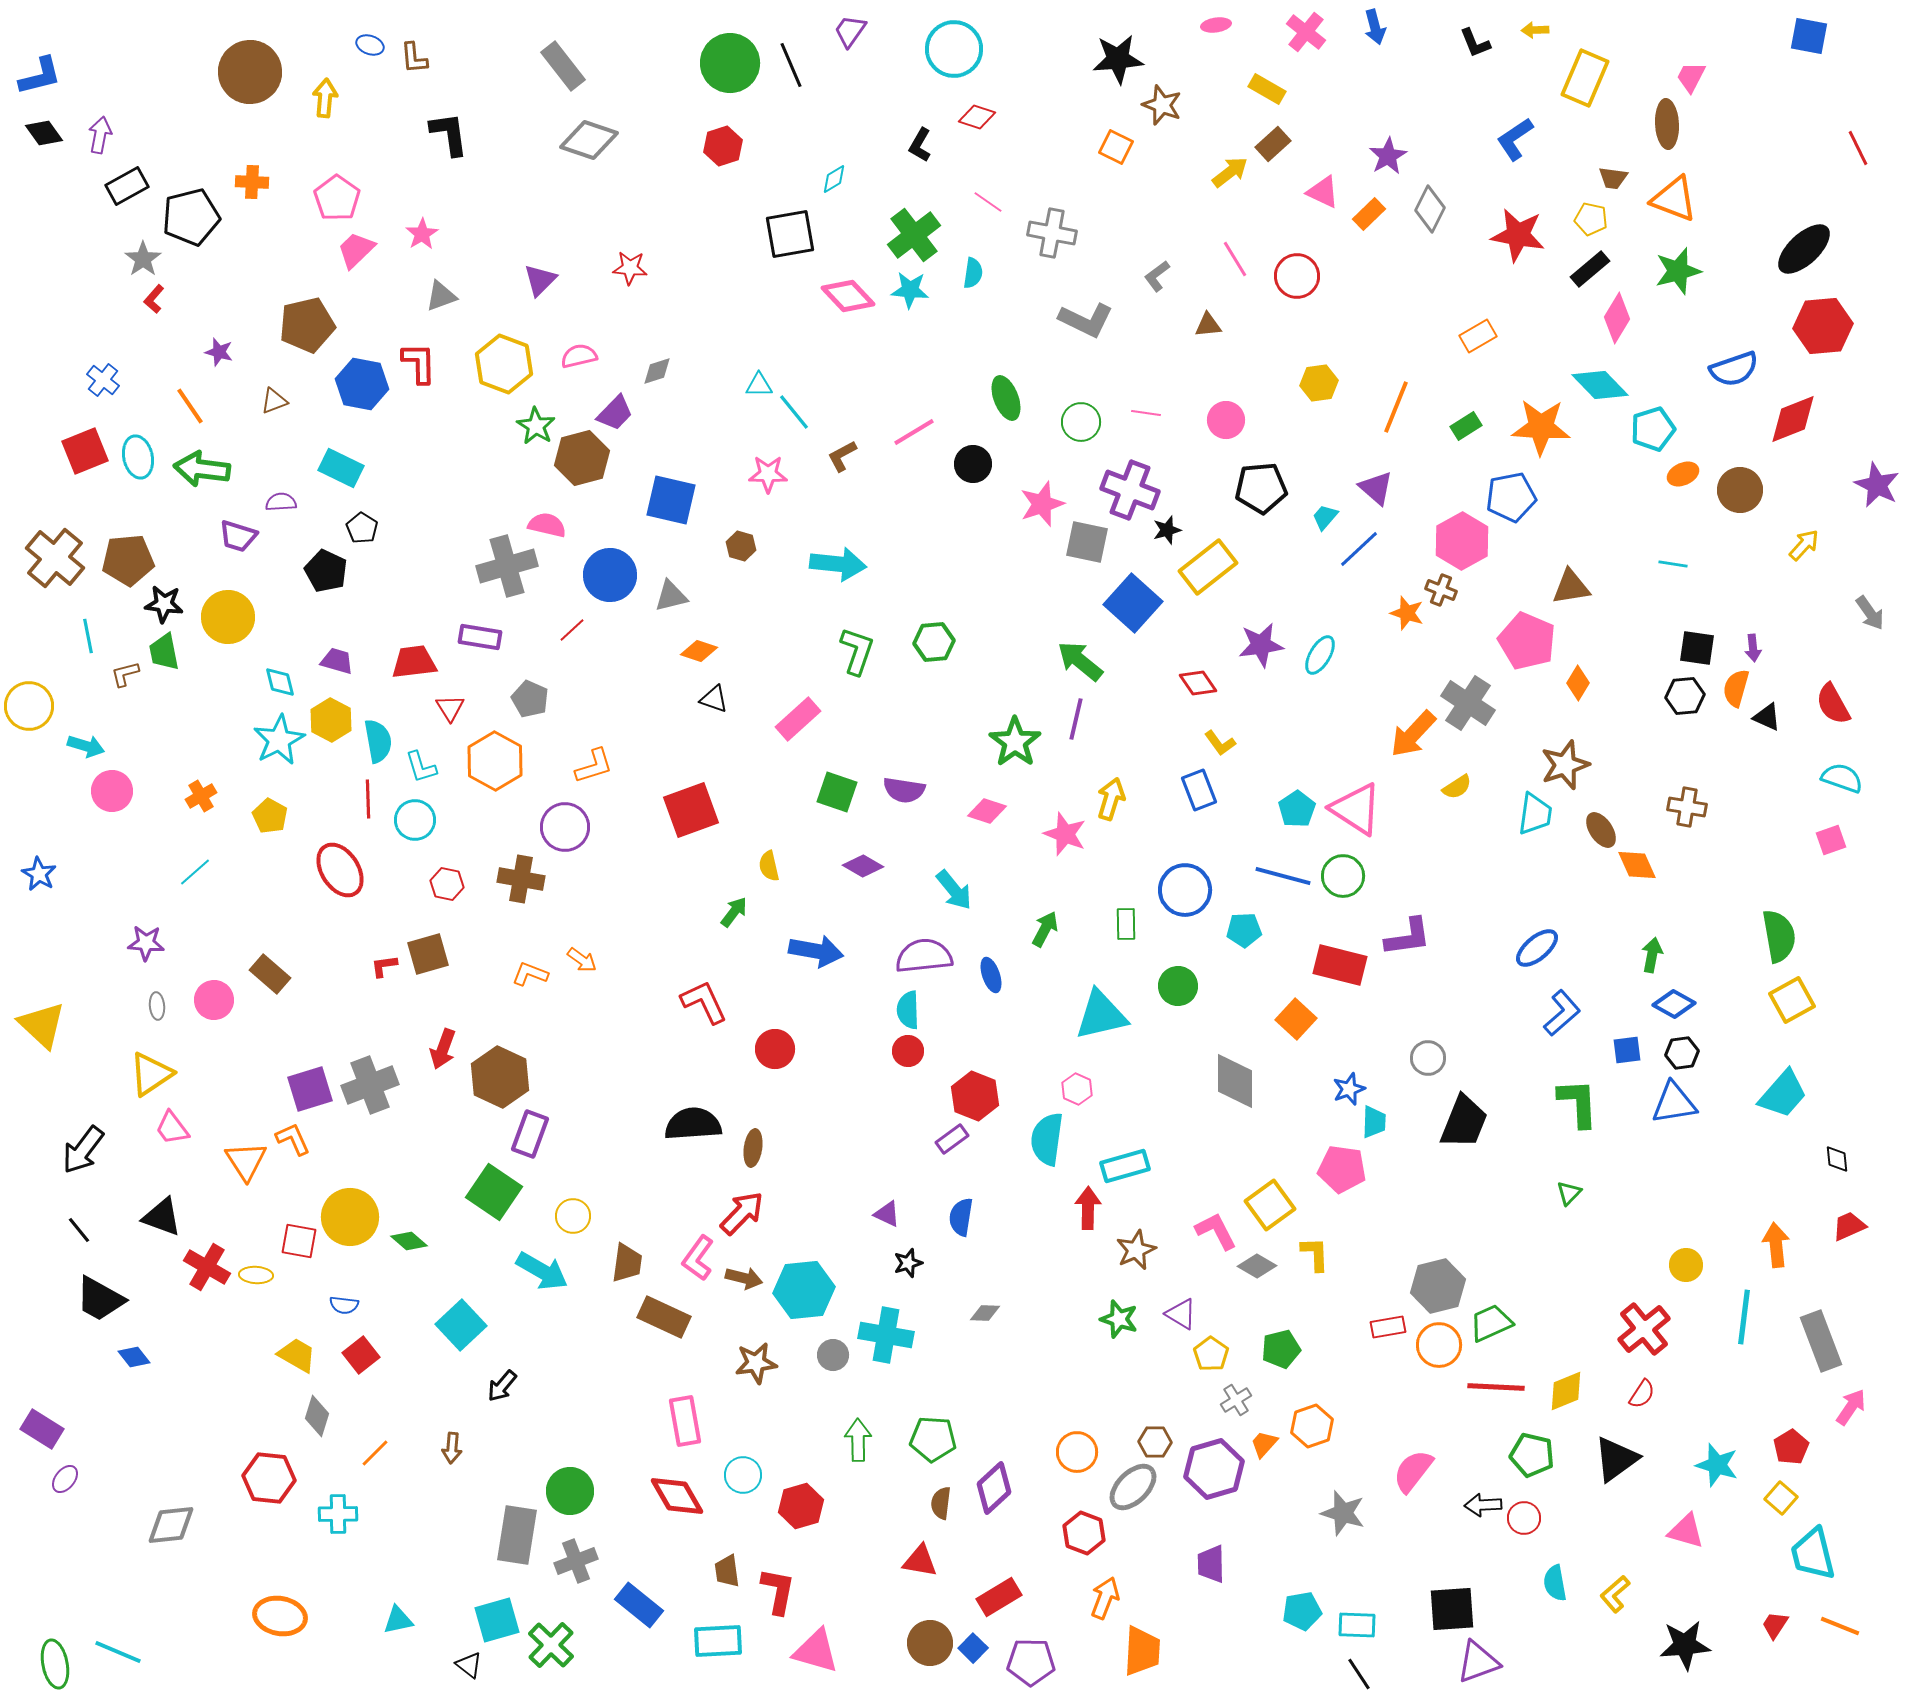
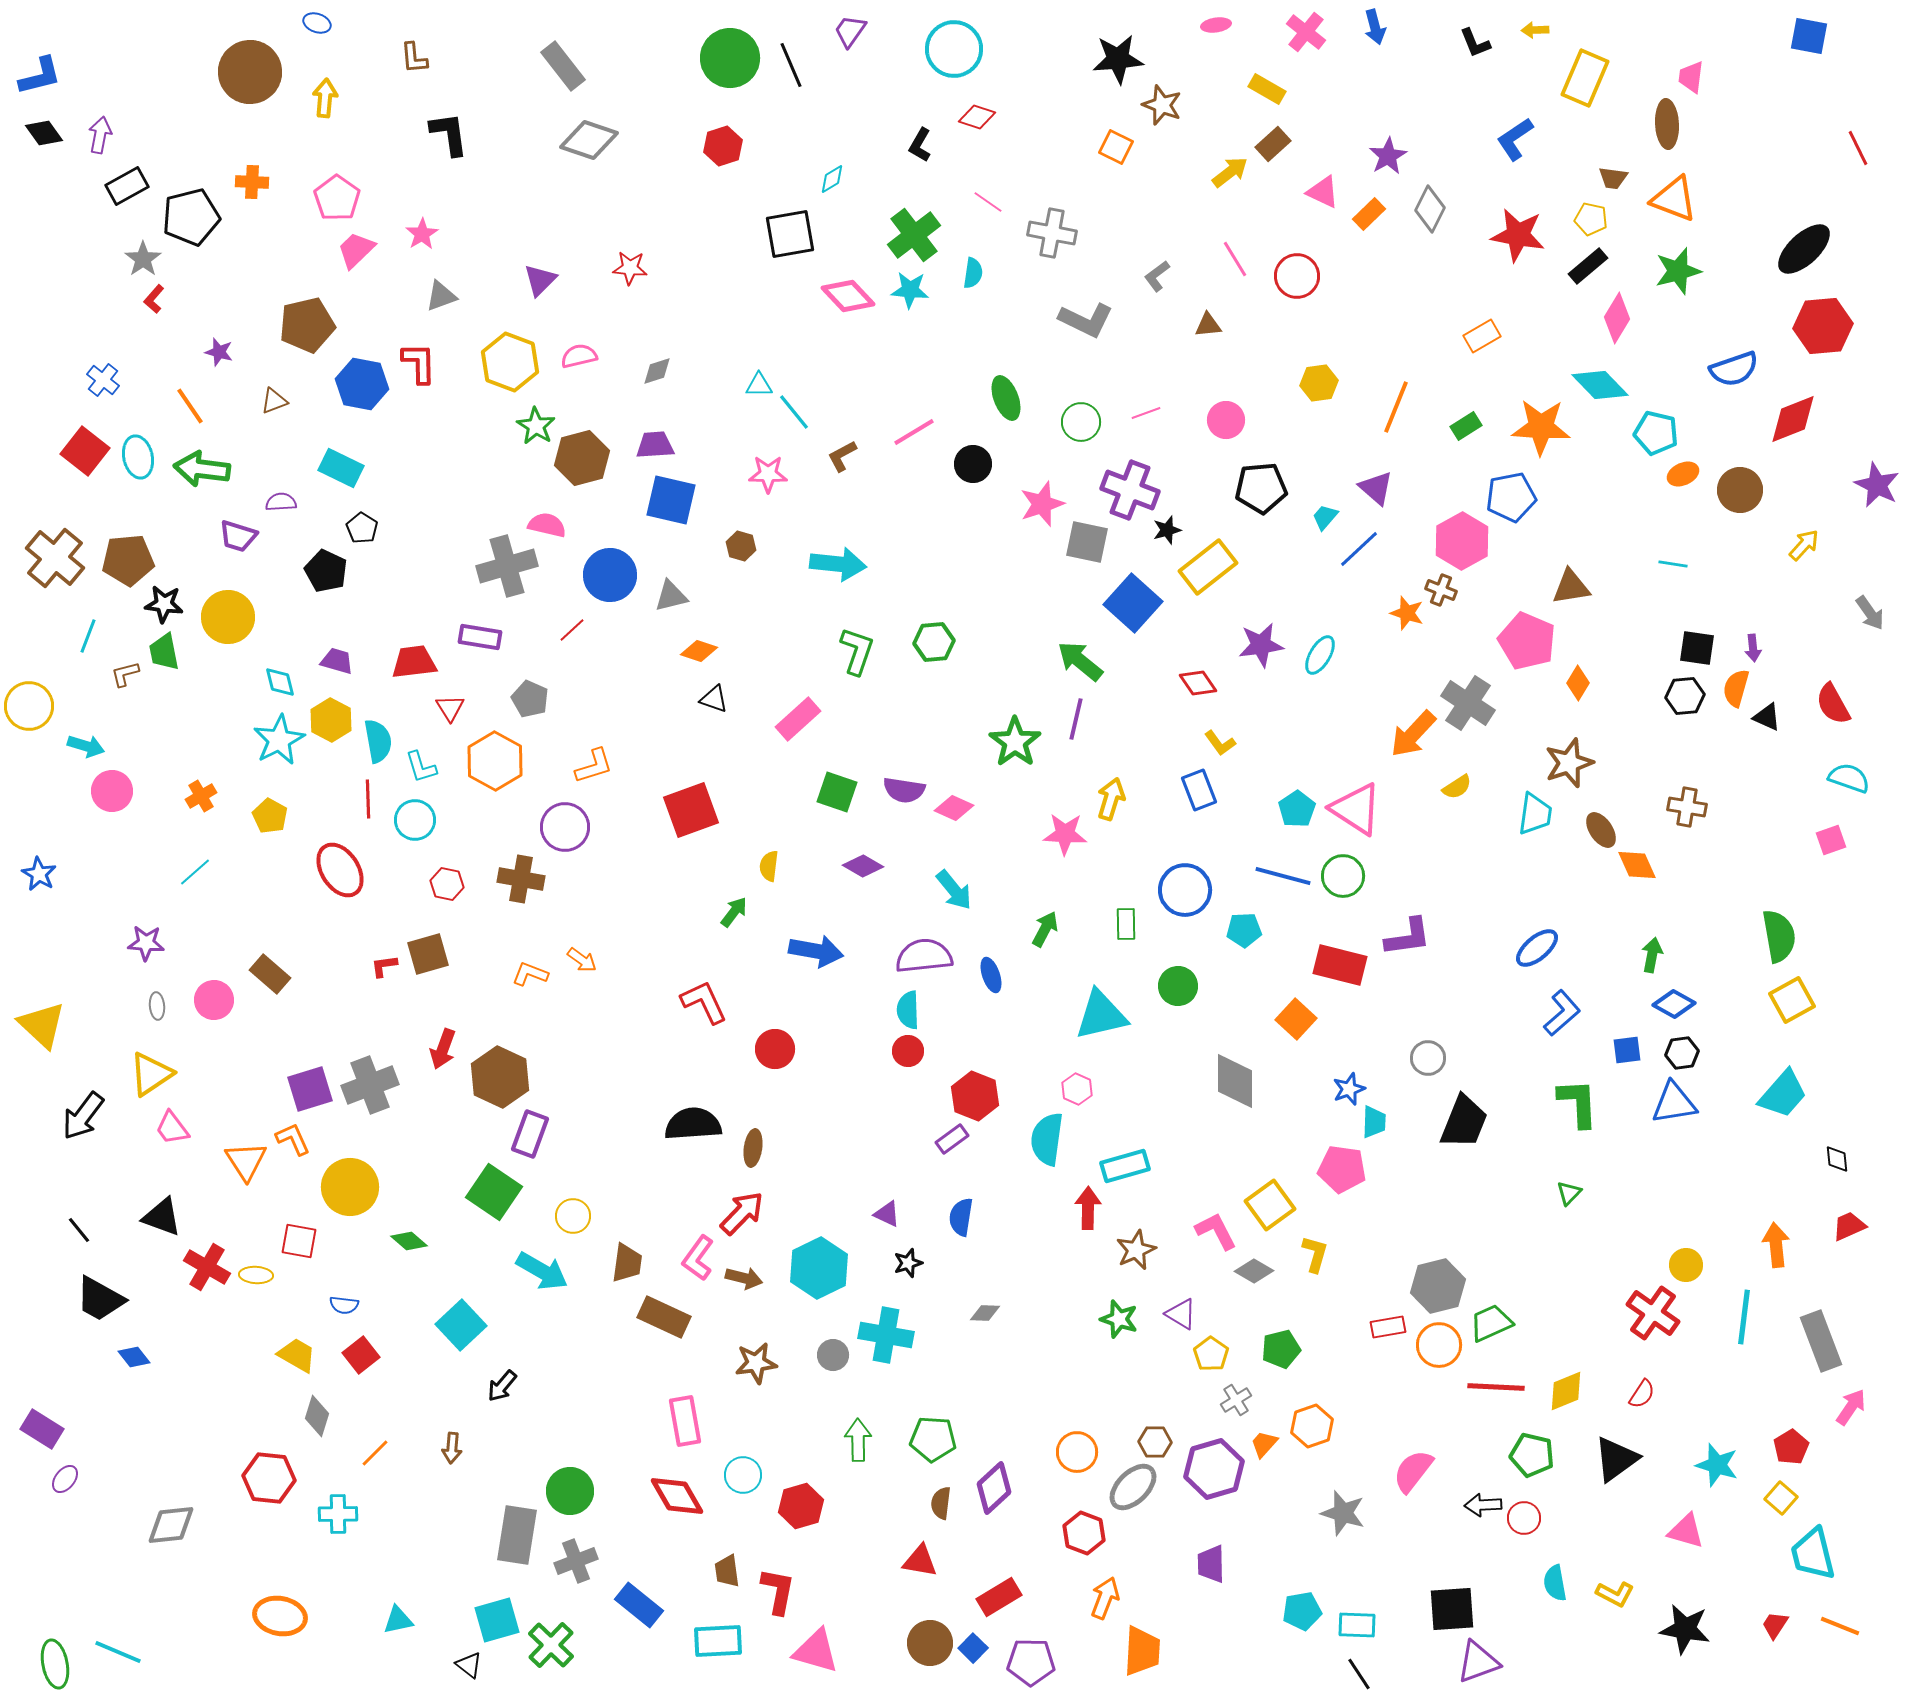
blue ellipse at (370, 45): moved 53 px left, 22 px up
green circle at (730, 63): moved 5 px up
pink trapezoid at (1691, 77): rotated 20 degrees counterclockwise
cyan diamond at (834, 179): moved 2 px left
black rectangle at (1590, 269): moved 2 px left, 3 px up
orange rectangle at (1478, 336): moved 4 px right
yellow hexagon at (504, 364): moved 6 px right, 2 px up
purple trapezoid at (615, 413): moved 40 px right, 32 px down; rotated 138 degrees counterclockwise
pink line at (1146, 413): rotated 28 degrees counterclockwise
cyan pentagon at (1653, 429): moved 3 px right, 4 px down; rotated 30 degrees clockwise
red square at (85, 451): rotated 30 degrees counterclockwise
cyan line at (88, 636): rotated 32 degrees clockwise
brown star at (1565, 765): moved 4 px right, 2 px up
cyan semicircle at (1842, 778): moved 7 px right
pink diamond at (987, 811): moved 33 px left, 3 px up; rotated 6 degrees clockwise
pink star at (1065, 834): rotated 18 degrees counterclockwise
yellow semicircle at (769, 866): rotated 20 degrees clockwise
black arrow at (83, 1150): moved 34 px up
yellow circle at (350, 1217): moved 30 px up
yellow L-shape at (1315, 1254): rotated 18 degrees clockwise
gray diamond at (1257, 1266): moved 3 px left, 5 px down
cyan hexagon at (804, 1290): moved 15 px right, 22 px up; rotated 20 degrees counterclockwise
red cross at (1644, 1329): moved 9 px right, 16 px up; rotated 16 degrees counterclockwise
yellow L-shape at (1615, 1594): rotated 111 degrees counterclockwise
black star at (1685, 1645): moved 16 px up; rotated 15 degrees clockwise
